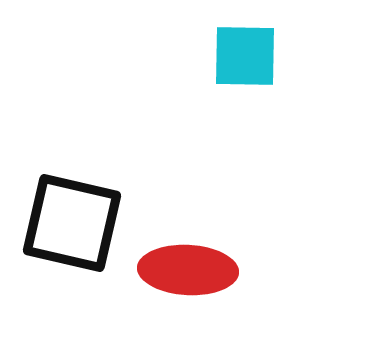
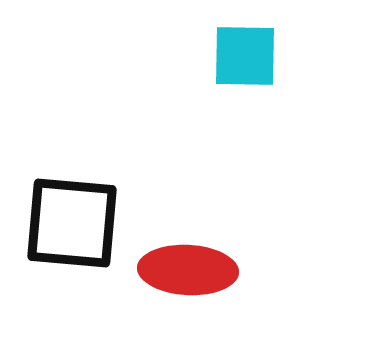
black square: rotated 8 degrees counterclockwise
